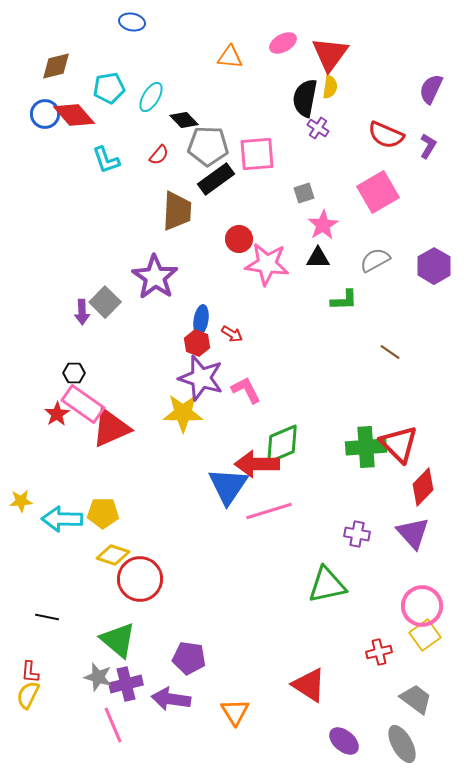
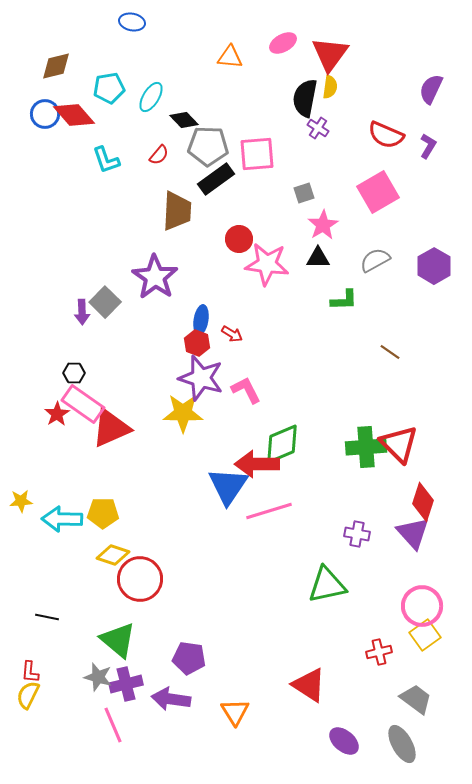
red diamond at (423, 487): moved 15 px down; rotated 27 degrees counterclockwise
